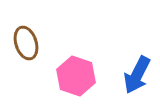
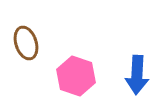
blue arrow: rotated 24 degrees counterclockwise
